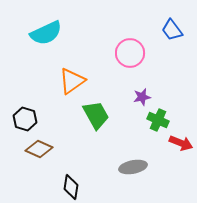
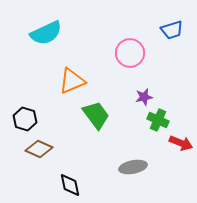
blue trapezoid: rotated 70 degrees counterclockwise
orange triangle: rotated 12 degrees clockwise
purple star: moved 2 px right
green trapezoid: rotated 8 degrees counterclockwise
black diamond: moved 1 px left, 2 px up; rotated 20 degrees counterclockwise
